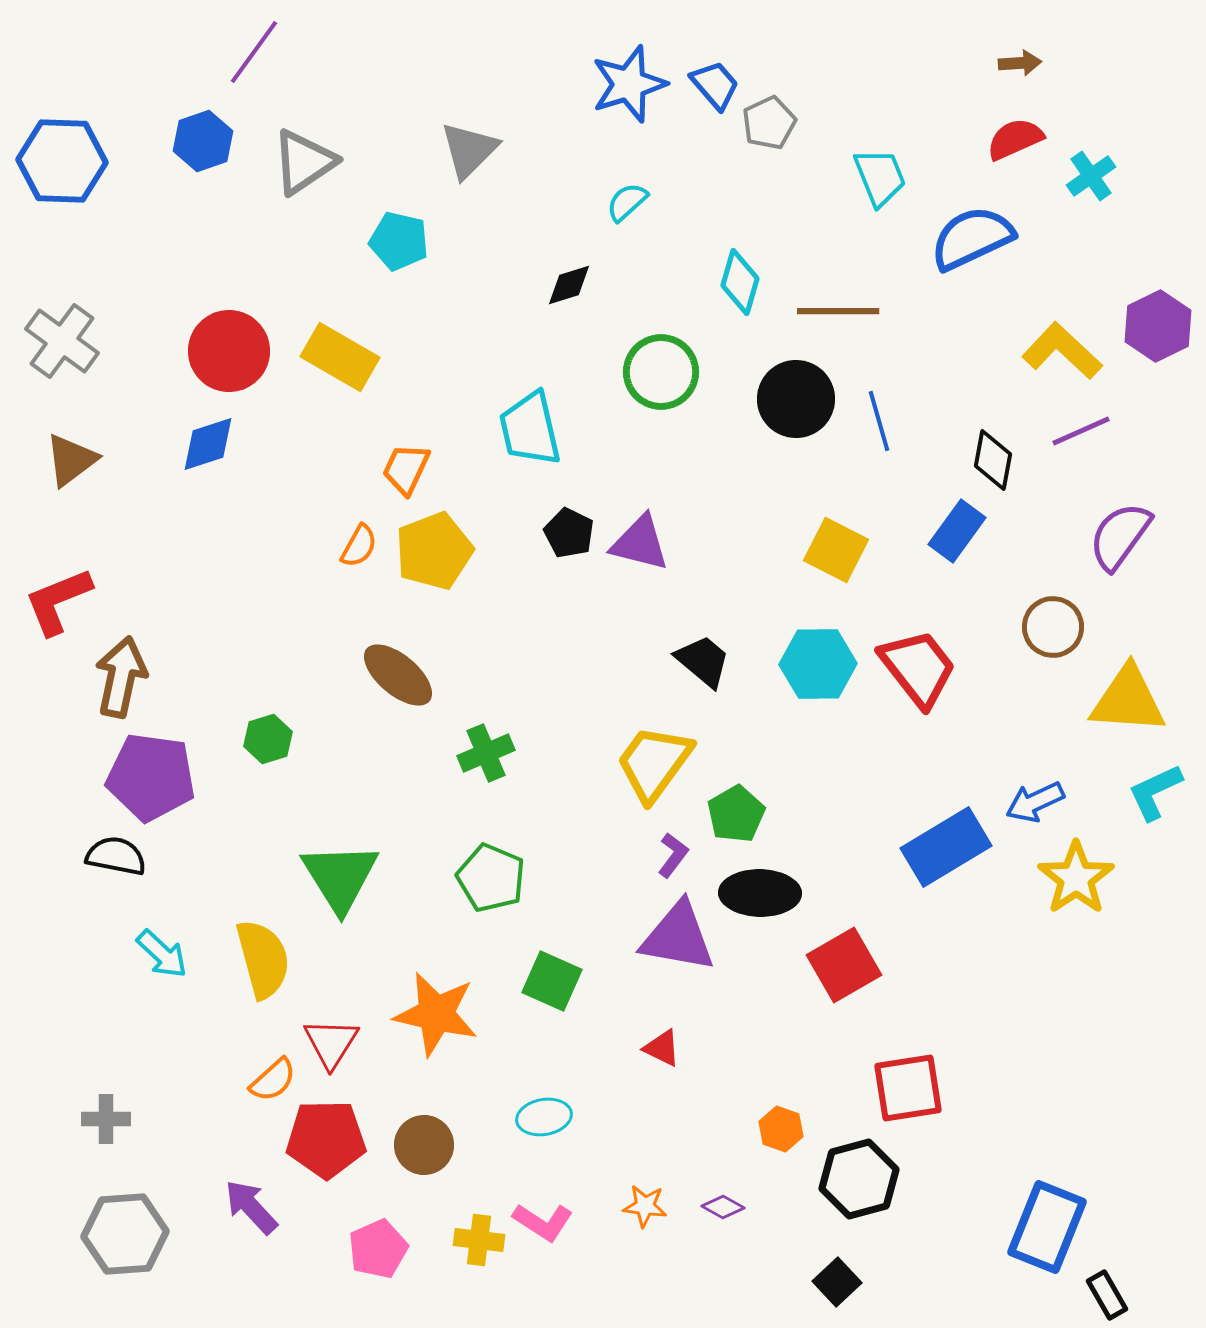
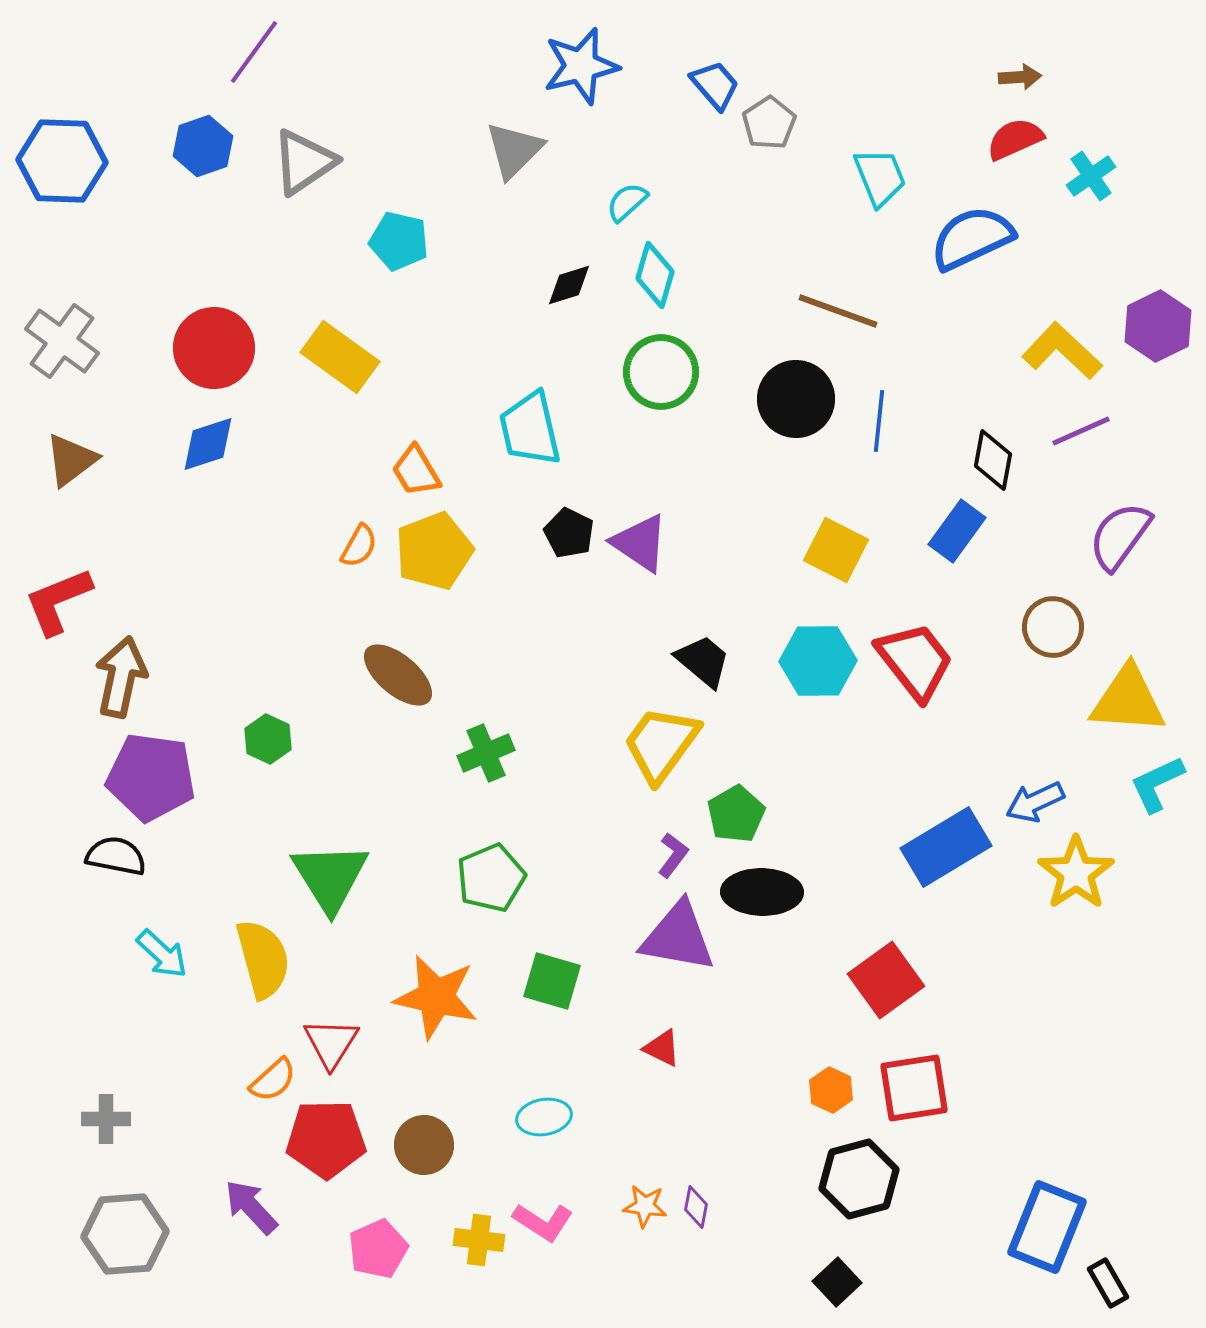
brown arrow at (1020, 63): moved 14 px down
blue star at (629, 84): moved 48 px left, 18 px up; rotated 4 degrees clockwise
gray pentagon at (769, 123): rotated 8 degrees counterclockwise
blue hexagon at (203, 141): moved 5 px down
gray triangle at (469, 150): moved 45 px right
cyan diamond at (740, 282): moved 85 px left, 7 px up
brown line at (838, 311): rotated 20 degrees clockwise
red circle at (229, 351): moved 15 px left, 3 px up
yellow rectangle at (340, 357): rotated 6 degrees clockwise
blue line at (879, 421): rotated 22 degrees clockwise
orange trapezoid at (406, 469): moved 10 px right, 2 px down; rotated 56 degrees counterclockwise
purple triangle at (640, 543): rotated 20 degrees clockwise
cyan hexagon at (818, 664): moved 3 px up
red trapezoid at (918, 668): moved 3 px left, 7 px up
green hexagon at (268, 739): rotated 18 degrees counterclockwise
yellow trapezoid at (654, 763): moved 7 px right, 19 px up
cyan L-shape at (1155, 792): moved 2 px right, 8 px up
green triangle at (340, 877): moved 10 px left
green pentagon at (491, 878): rotated 26 degrees clockwise
yellow star at (1076, 878): moved 5 px up
black ellipse at (760, 893): moved 2 px right, 1 px up
red square at (844, 965): moved 42 px right, 15 px down; rotated 6 degrees counterclockwise
green square at (552, 981): rotated 8 degrees counterclockwise
orange star at (436, 1014): moved 17 px up
red square at (908, 1088): moved 6 px right
orange hexagon at (781, 1129): moved 50 px right, 39 px up; rotated 6 degrees clockwise
purple diamond at (723, 1207): moved 27 px left; rotated 72 degrees clockwise
black rectangle at (1107, 1295): moved 1 px right, 12 px up
